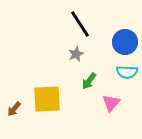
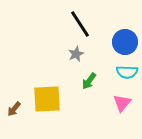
pink triangle: moved 11 px right
